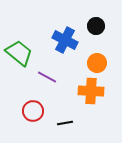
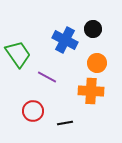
black circle: moved 3 px left, 3 px down
green trapezoid: moved 1 px left, 1 px down; rotated 16 degrees clockwise
